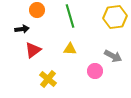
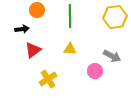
green line: rotated 15 degrees clockwise
gray arrow: moved 1 px left
yellow cross: rotated 18 degrees clockwise
